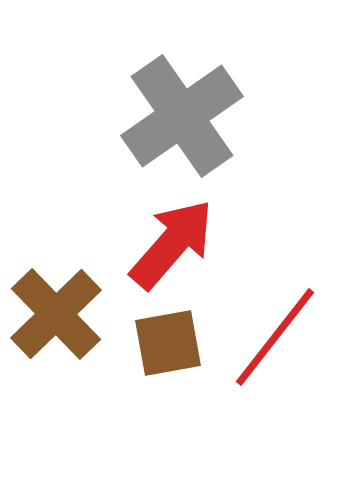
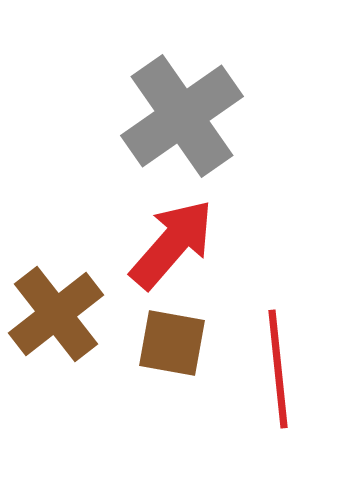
brown cross: rotated 6 degrees clockwise
red line: moved 3 px right, 32 px down; rotated 44 degrees counterclockwise
brown square: moved 4 px right; rotated 20 degrees clockwise
